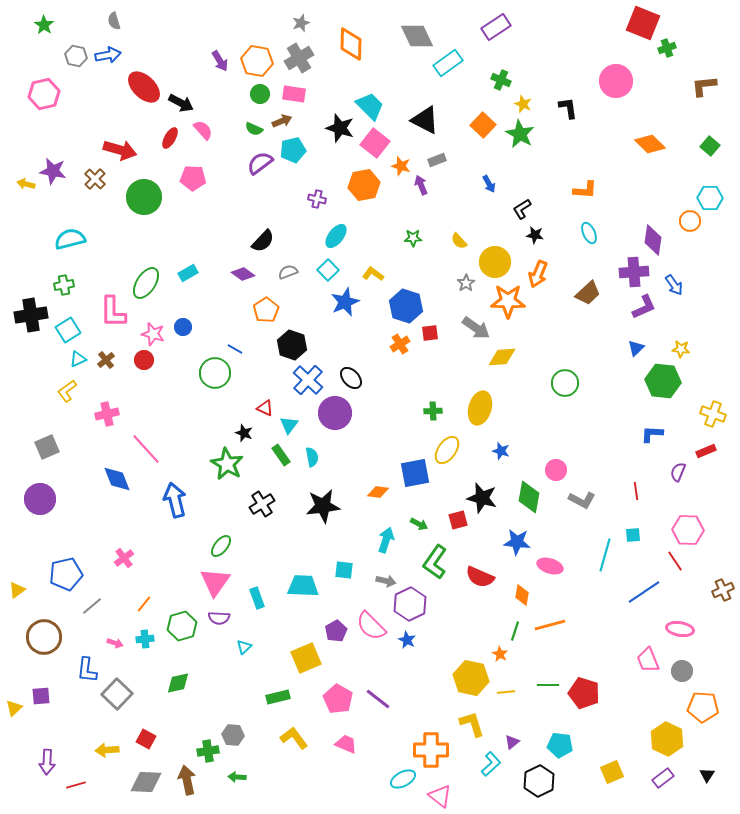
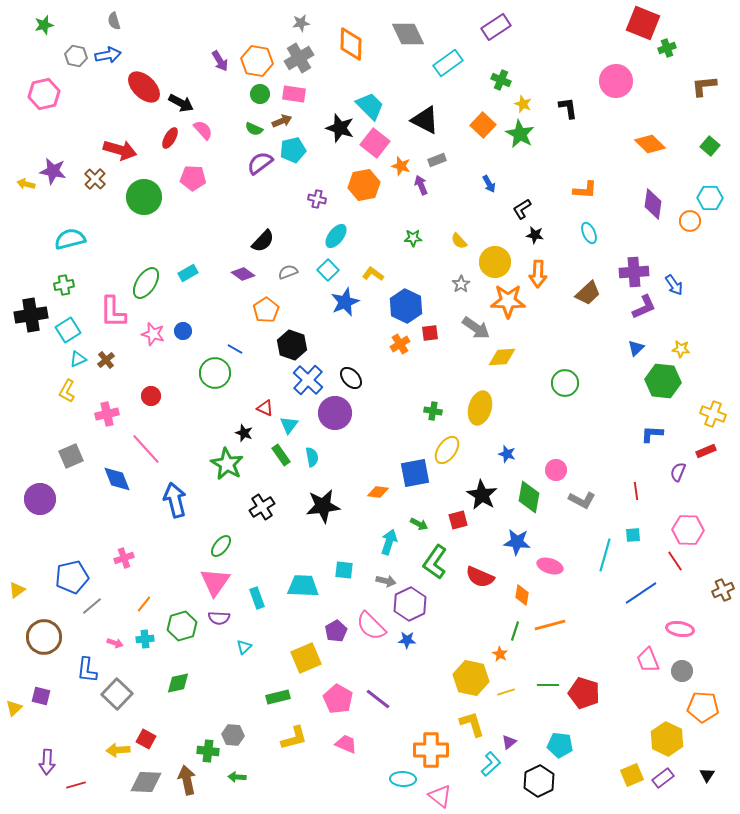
gray star at (301, 23): rotated 12 degrees clockwise
green star at (44, 25): rotated 24 degrees clockwise
gray diamond at (417, 36): moved 9 px left, 2 px up
purple diamond at (653, 240): moved 36 px up
orange arrow at (538, 274): rotated 20 degrees counterclockwise
gray star at (466, 283): moved 5 px left, 1 px down
blue hexagon at (406, 306): rotated 8 degrees clockwise
blue circle at (183, 327): moved 4 px down
red circle at (144, 360): moved 7 px right, 36 px down
yellow L-shape at (67, 391): rotated 25 degrees counterclockwise
green cross at (433, 411): rotated 12 degrees clockwise
gray square at (47, 447): moved 24 px right, 9 px down
blue star at (501, 451): moved 6 px right, 3 px down
black star at (482, 498): moved 3 px up; rotated 16 degrees clockwise
black cross at (262, 504): moved 3 px down
cyan arrow at (386, 540): moved 3 px right, 2 px down
pink cross at (124, 558): rotated 18 degrees clockwise
blue pentagon at (66, 574): moved 6 px right, 3 px down
blue line at (644, 592): moved 3 px left, 1 px down
blue star at (407, 640): rotated 24 degrees counterclockwise
yellow line at (506, 692): rotated 12 degrees counterclockwise
purple square at (41, 696): rotated 18 degrees clockwise
yellow L-shape at (294, 738): rotated 112 degrees clockwise
purple triangle at (512, 742): moved 3 px left
yellow arrow at (107, 750): moved 11 px right
green cross at (208, 751): rotated 15 degrees clockwise
yellow square at (612, 772): moved 20 px right, 3 px down
cyan ellipse at (403, 779): rotated 30 degrees clockwise
